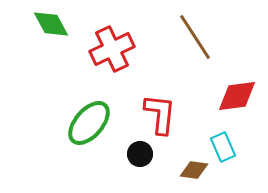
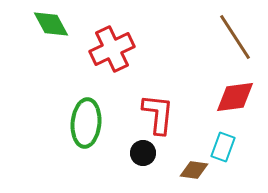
brown line: moved 40 px right
red diamond: moved 2 px left, 1 px down
red L-shape: moved 2 px left
green ellipse: moved 3 px left; rotated 36 degrees counterclockwise
cyan rectangle: rotated 44 degrees clockwise
black circle: moved 3 px right, 1 px up
